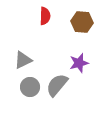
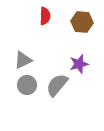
purple star: moved 1 px down
gray circle: moved 3 px left, 2 px up
